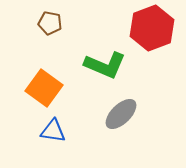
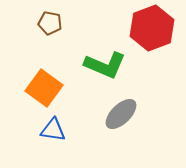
blue triangle: moved 1 px up
